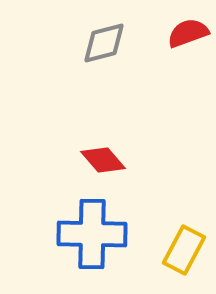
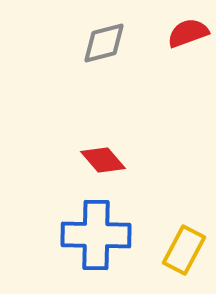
blue cross: moved 4 px right, 1 px down
